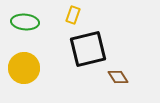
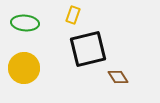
green ellipse: moved 1 px down
